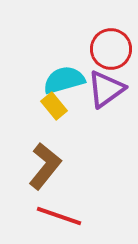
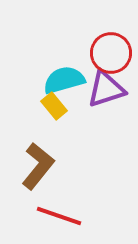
red circle: moved 4 px down
purple triangle: rotated 18 degrees clockwise
brown L-shape: moved 7 px left
